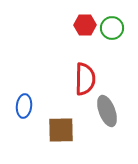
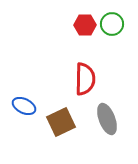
green circle: moved 4 px up
blue ellipse: rotated 70 degrees counterclockwise
gray ellipse: moved 8 px down
brown square: moved 8 px up; rotated 24 degrees counterclockwise
